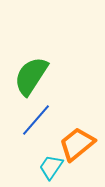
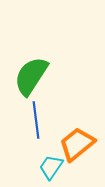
blue line: rotated 48 degrees counterclockwise
